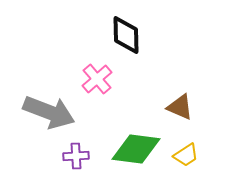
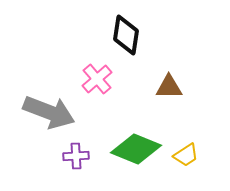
black diamond: rotated 9 degrees clockwise
brown triangle: moved 11 px left, 20 px up; rotated 24 degrees counterclockwise
green diamond: rotated 15 degrees clockwise
